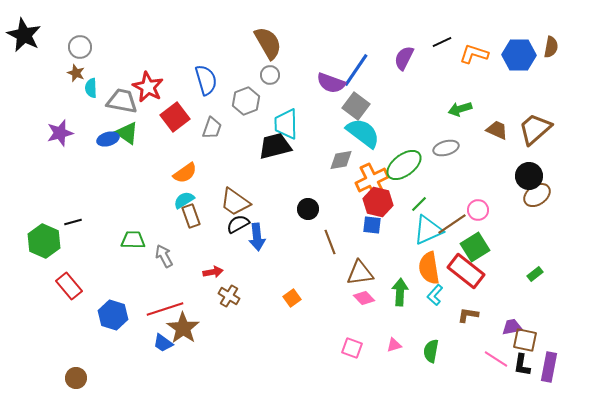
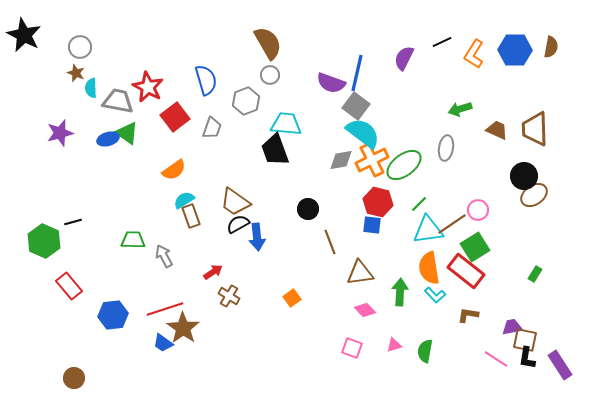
orange L-shape at (474, 54): rotated 76 degrees counterclockwise
blue hexagon at (519, 55): moved 4 px left, 5 px up
blue line at (356, 70): moved 1 px right, 3 px down; rotated 21 degrees counterclockwise
gray trapezoid at (122, 101): moved 4 px left
cyan trapezoid at (286, 124): rotated 96 degrees clockwise
brown trapezoid at (535, 129): rotated 51 degrees counterclockwise
black trapezoid at (275, 146): moved 4 px down; rotated 96 degrees counterclockwise
gray ellipse at (446, 148): rotated 65 degrees counterclockwise
orange semicircle at (185, 173): moved 11 px left, 3 px up
black circle at (529, 176): moved 5 px left
orange cross at (372, 180): moved 20 px up
brown ellipse at (537, 195): moved 3 px left
cyan triangle at (428, 230): rotated 16 degrees clockwise
red arrow at (213, 272): rotated 24 degrees counterclockwise
green rectangle at (535, 274): rotated 21 degrees counterclockwise
cyan L-shape at (435, 295): rotated 85 degrees counterclockwise
pink diamond at (364, 298): moved 1 px right, 12 px down
blue hexagon at (113, 315): rotated 24 degrees counterclockwise
green semicircle at (431, 351): moved 6 px left
black L-shape at (522, 365): moved 5 px right, 7 px up
purple rectangle at (549, 367): moved 11 px right, 2 px up; rotated 44 degrees counterclockwise
brown circle at (76, 378): moved 2 px left
